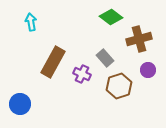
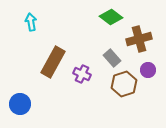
gray rectangle: moved 7 px right
brown hexagon: moved 5 px right, 2 px up
